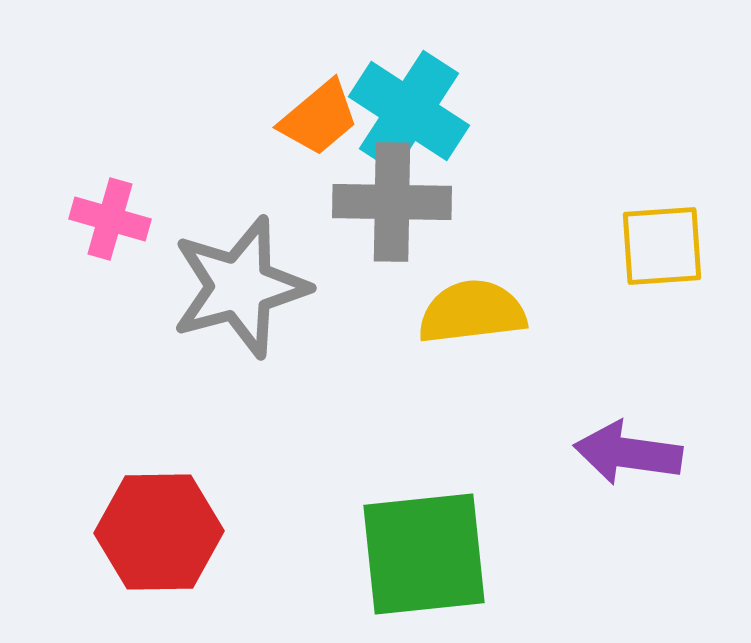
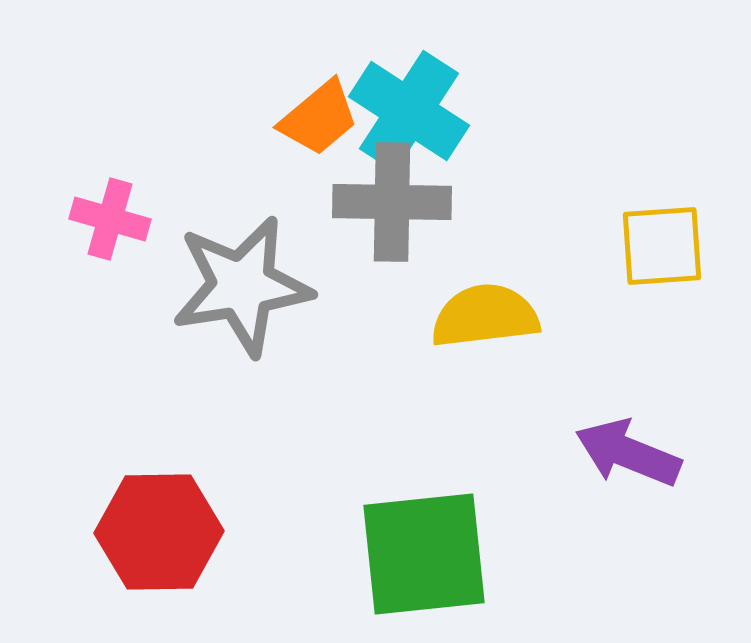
gray star: moved 2 px right, 1 px up; rotated 6 degrees clockwise
yellow semicircle: moved 13 px right, 4 px down
purple arrow: rotated 14 degrees clockwise
